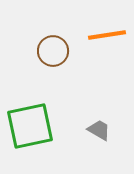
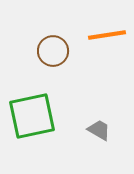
green square: moved 2 px right, 10 px up
